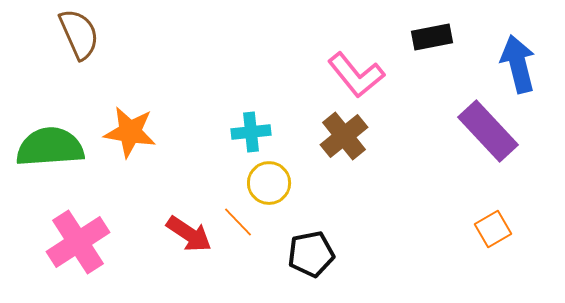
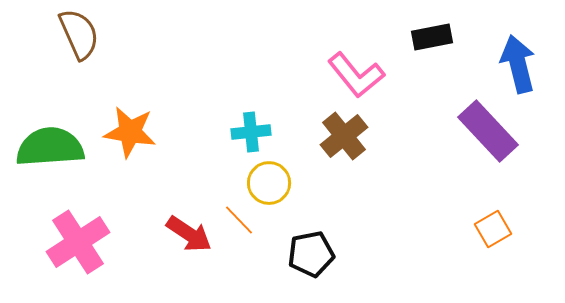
orange line: moved 1 px right, 2 px up
